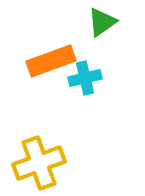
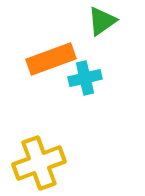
green triangle: moved 1 px up
orange rectangle: moved 2 px up
